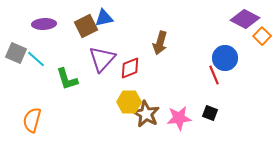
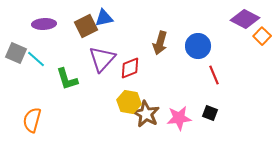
blue circle: moved 27 px left, 12 px up
yellow hexagon: rotated 10 degrees clockwise
